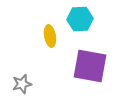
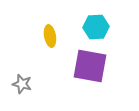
cyan hexagon: moved 16 px right, 8 px down
gray star: rotated 30 degrees clockwise
